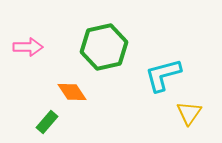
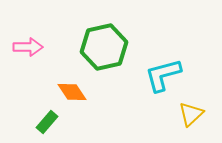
yellow triangle: moved 2 px right, 1 px down; rotated 12 degrees clockwise
